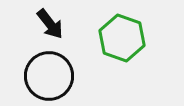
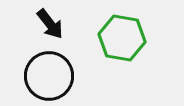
green hexagon: rotated 9 degrees counterclockwise
